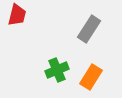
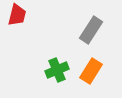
gray rectangle: moved 2 px right, 1 px down
orange rectangle: moved 6 px up
